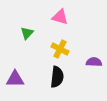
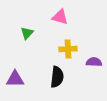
yellow cross: moved 8 px right; rotated 30 degrees counterclockwise
